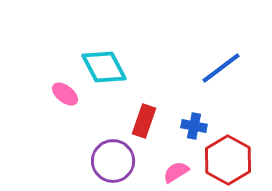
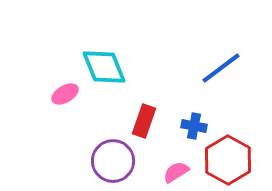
cyan diamond: rotated 6 degrees clockwise
pink ellipse: rotated 68 degrees counterclockwise
